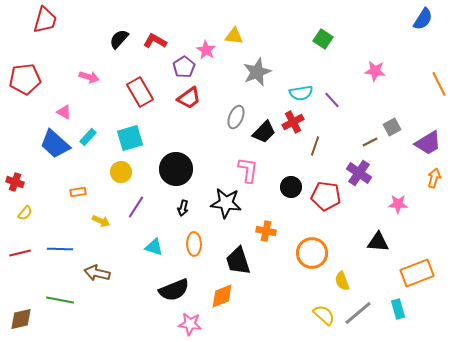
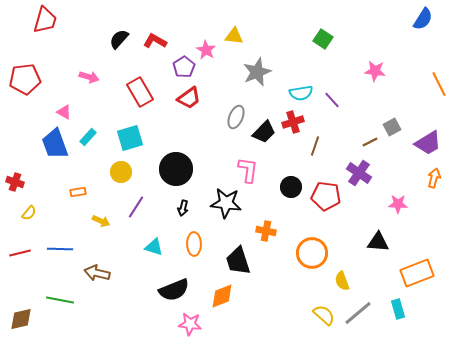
red cross at (293, 122): rotated 10 degrees clockwise
blue trapezoid at (55, 144): rotated 28 degrees clockwise
yellow semicircle at (25, 213): moved 4 px right
